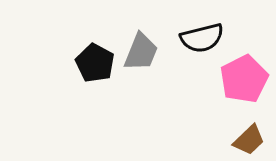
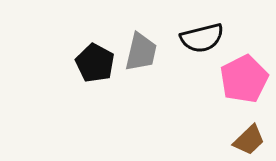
gray trapezoid: rotated 9 degrees counterclockwise
